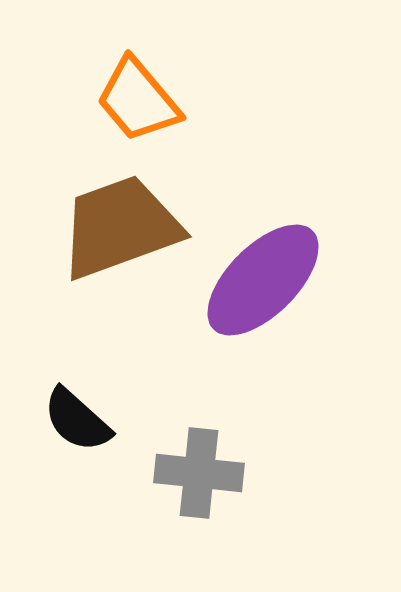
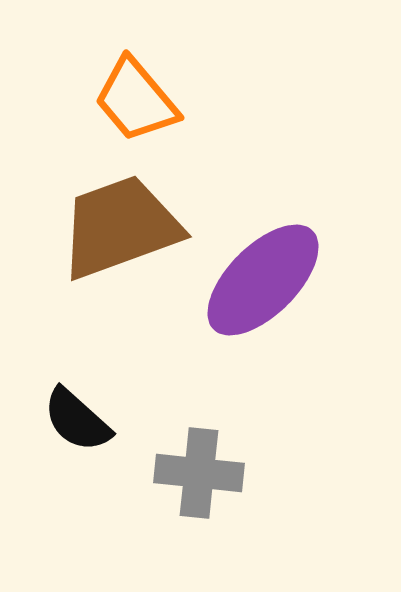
orange trapezoid: moved 2 px left
